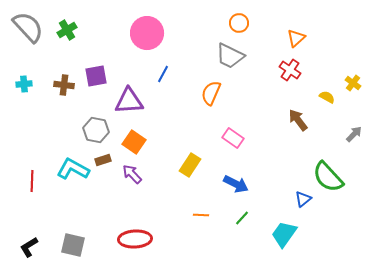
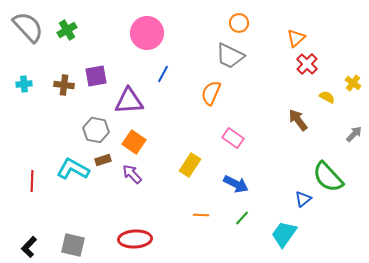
red cross: moved 17 px right, 6 px up; rotated 10 degrees clockwise
black L-shape: rotated 15 degrees counterclockwise
